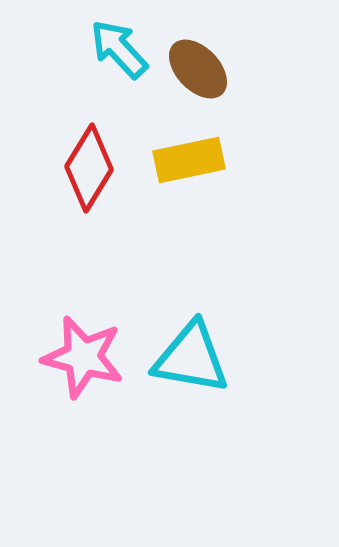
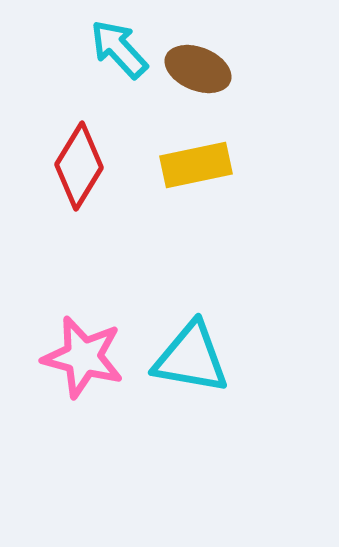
brown ellipse: rotated 24 degrees counterclockwise
yellow rectangle: moved 7 px right, 5 px down
red diamond: moved 10 px left, 2 px up
